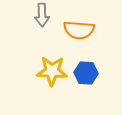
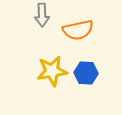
orange semicircle: moved 1 px left; rotated 16 degrees counterclockwise
yellow star: rotated 12 degrees counterclockwise
